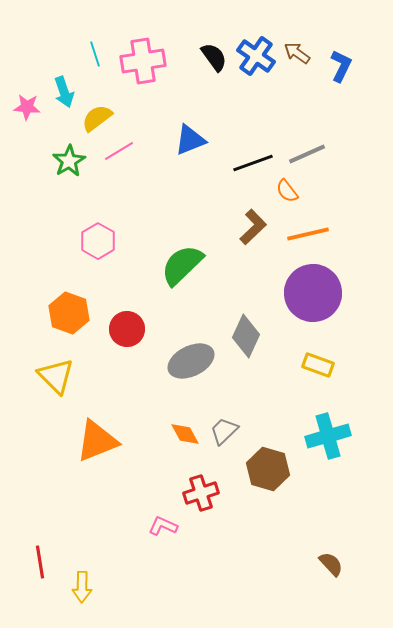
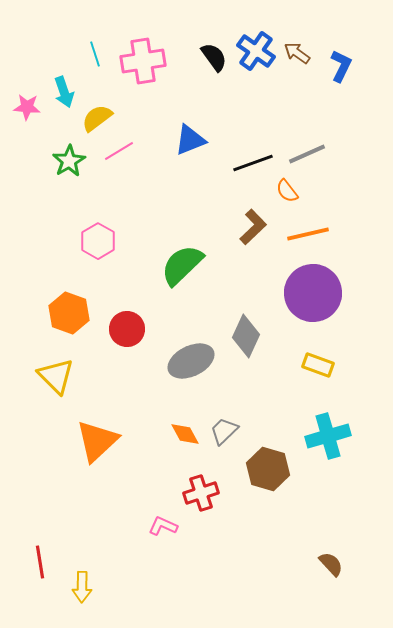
blue cross: moved 5 px up
orange triangle: rotated 21 degrees counterclockwise
